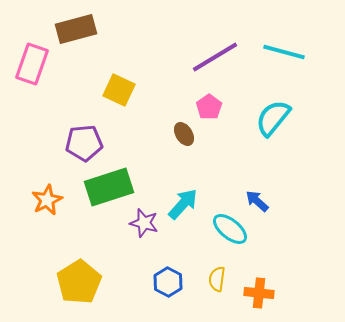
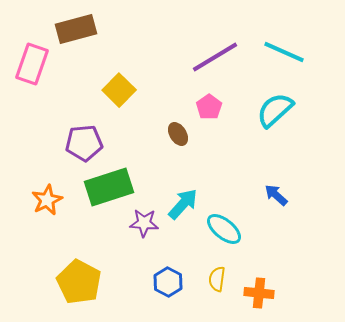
cyan line: rotated 9 degrees clockwise
yellow square: rotated 20 degrees clockwise
cyan semicircle: moved 2 px right, 8 px up; rotated 9 degrees clockwise
brown ellipse: moved 6 px left
blue arrow: moved 19 px right, 6 px up
purple star: rotated 12 degrees counterclockwise
cyan ellipse: moved 6 px left
yellow pentagon: rotated 12 degrees counterclockwise
